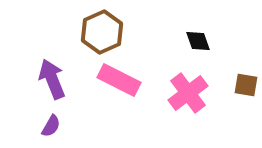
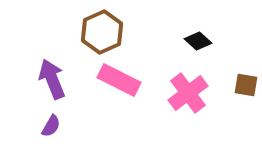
black diamond: rotated 28 degrees counterclockwise
